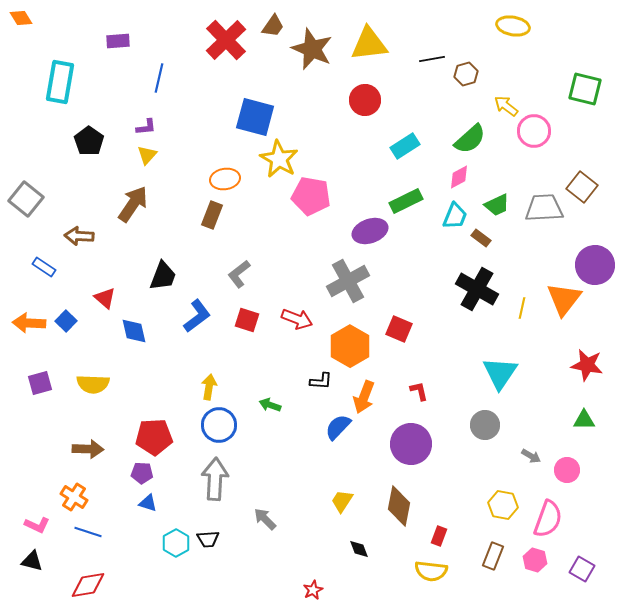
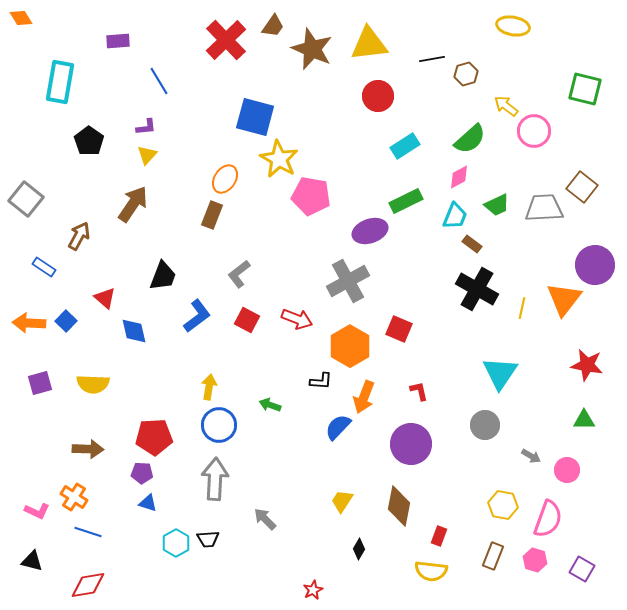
blue line at (159, 78): moved 3 px down; rotated 44 degrees counterclockwise
red circle at (365, 100): moved 13 px right, 4 px up
orange ellipse at (225, 179): rotated 48 degrees counterclockwise
brown arrow at (79, 236): rotated 116 degrees clockwise
brown rectangle at (481, 238): moved 9 px left, 6 px down
red square at (247, 320): rotated 10 degrees clockwise
pink L-shape at (37, 525): moved 14 px up
black diamond at (359, 549): rotated 50 degrees clockwise
